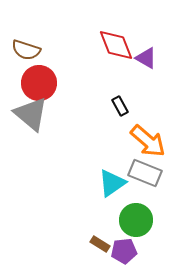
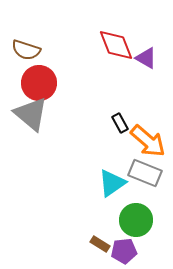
black rectangle: moved 17 px down
